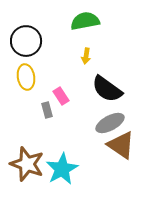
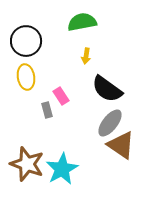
green semicircle: moved 3 px left, 1 px down
gray ellipse: rotated 24 degrees counterclockwise
